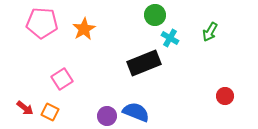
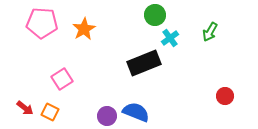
cyan cross: rotated 24 degrees clockwise
